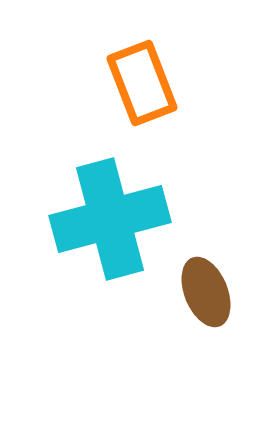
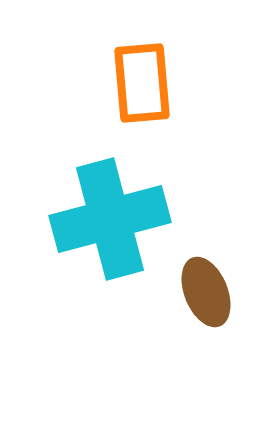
orange rectangle: rotated 16 degrees clockwise
